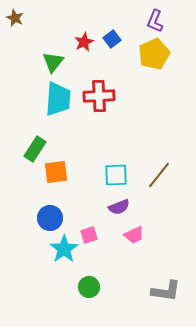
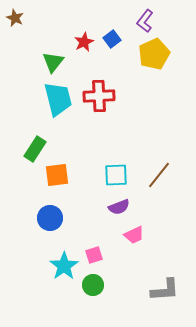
purple L-shape: moved 10 px left; rotated 15 degrees clockwise
cyan trapezoid: rotated 18 degrees counterclockwise
orange square: moved 1 px right, 3 px down
pink square: moved 5 px right, 20 px down
cyan star: moved 17 px down
green circle: moved 4 px right, 2 px up
gray L-shape: moved 1 px left, 1 px up; rotated 12 degrees counterclockwise
